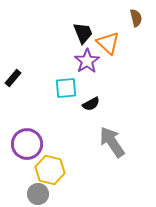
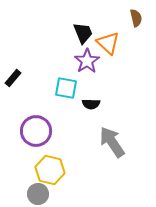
cyan square: rotated 15 degrees clockwise
black semicircle: rotated 30 degrees clockwise
purple circle: moved 9 px right, 13 px up
